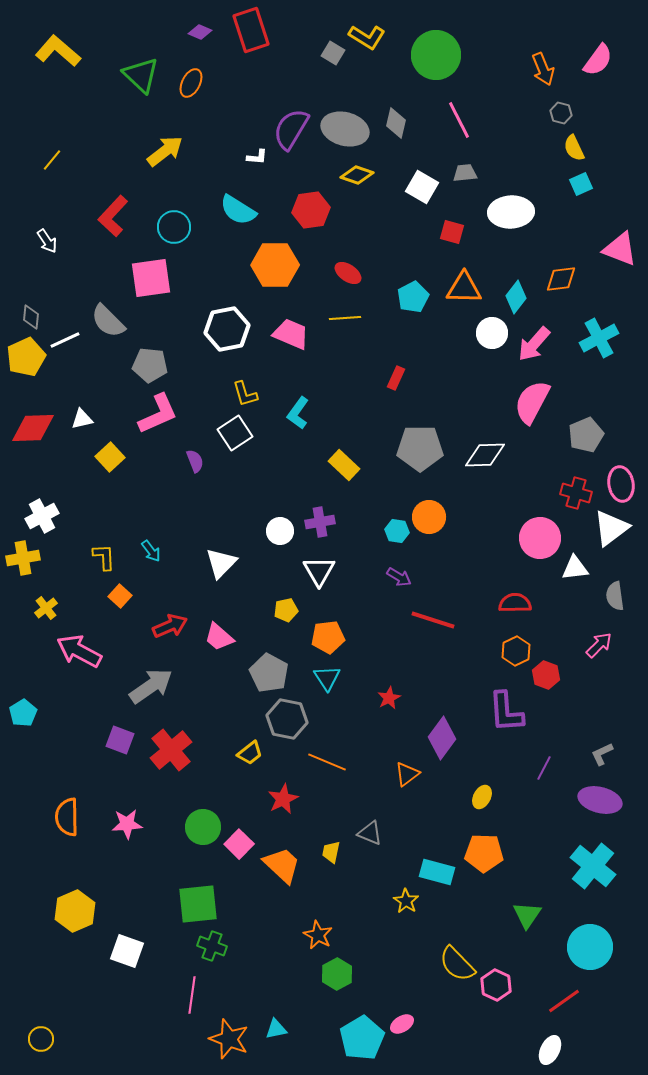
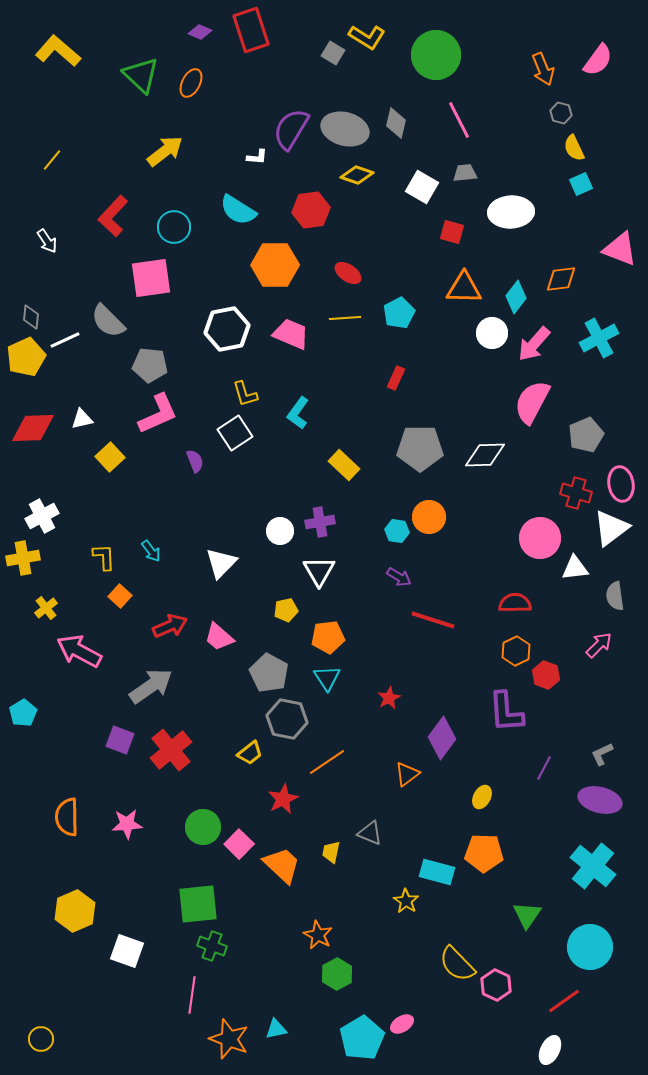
cyan pentagon at (413, 297): moved 14 px left, 16 px down
orange line at (327, 762): rotated 57 degrees counterclockwise
